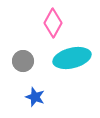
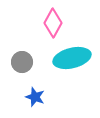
gray circle: moved 1 px left, 1 px down
